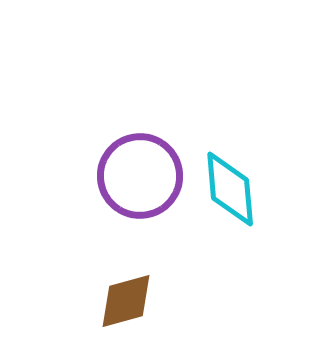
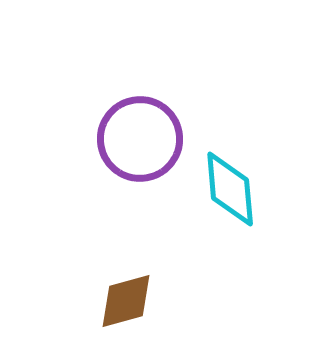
purple circle: moved 37 px up
